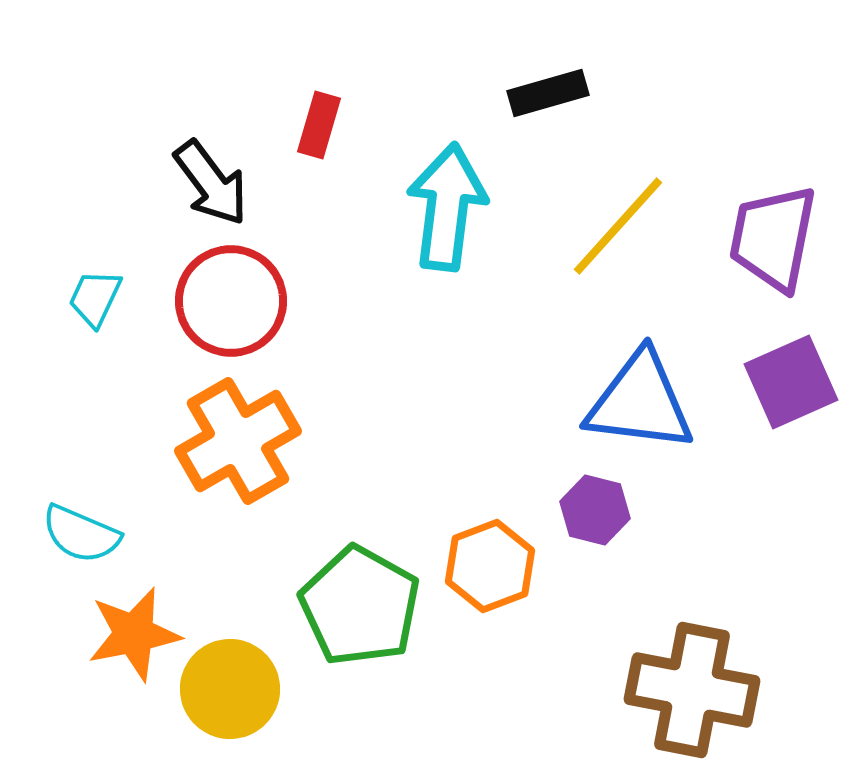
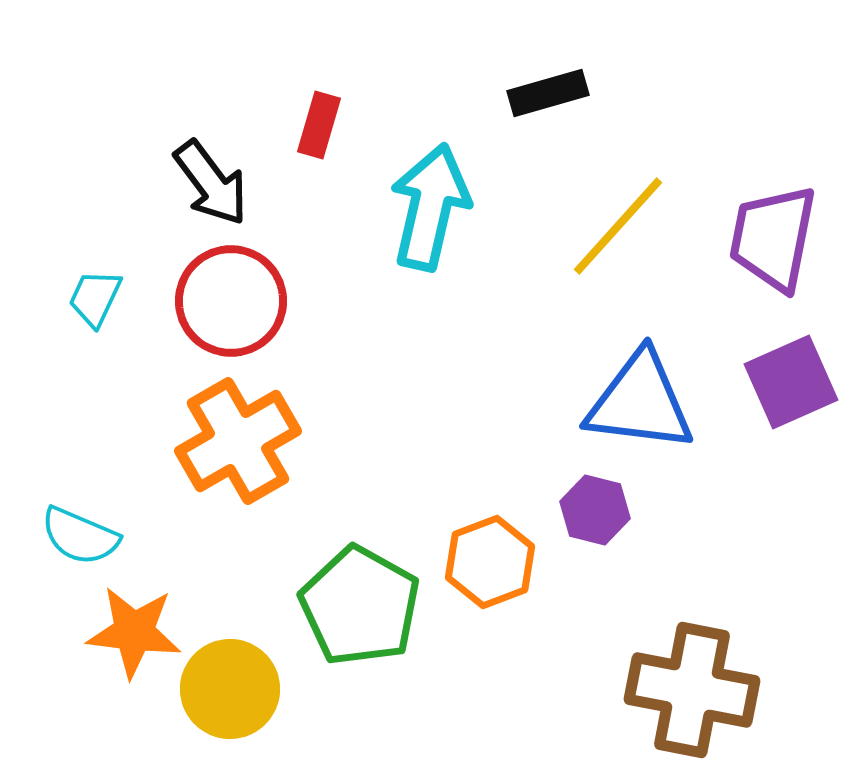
cyan arrow: moved 17 px left; rotated 6 degrees clockwise
cyan semicircle: moved 1 px left, 2 px down
orange hexagon: moved 4 px up
orange star: moved 2 px up; rotated 18 degrees clockwise
